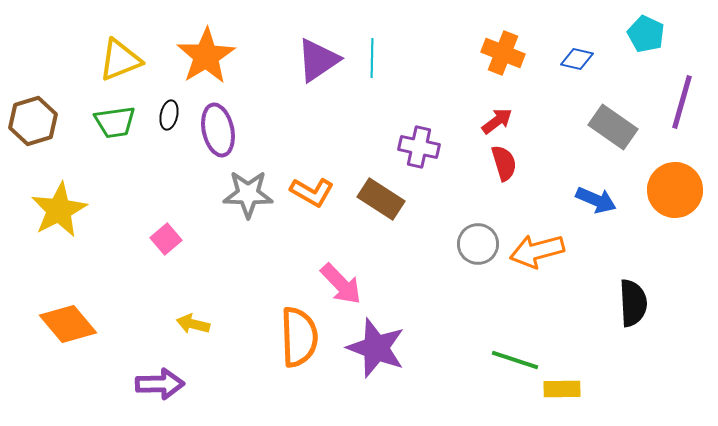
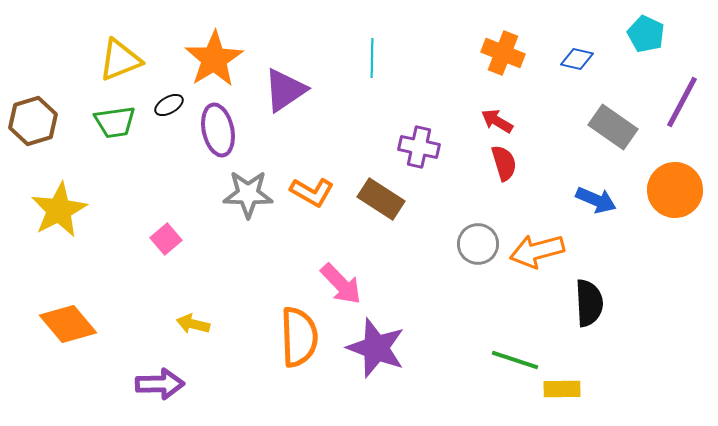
orange star: moved 8 px right, 3 px down
purple triangle: moved 33 px left, 30 px down
purple line: rotated 12 degrees clockwise
black ellipse: moved 10 px up; rotated 48 degrees clockwise
red arrow: rotated 112 degrees counterclockwise
black semicircle: moved 44 px left
